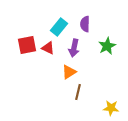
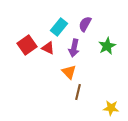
purple semicircle: rotated 28 degrees clockwise
red square: rotated 24 degrees counterclockwise
orange triangle: rotated 42 degrees counterclockwise
